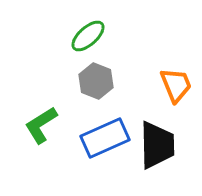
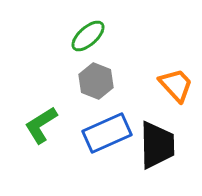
orange trapezoid: rotated 21 degrees counterclockwise
blue rectangle: moved 2 px right, 5 px up
